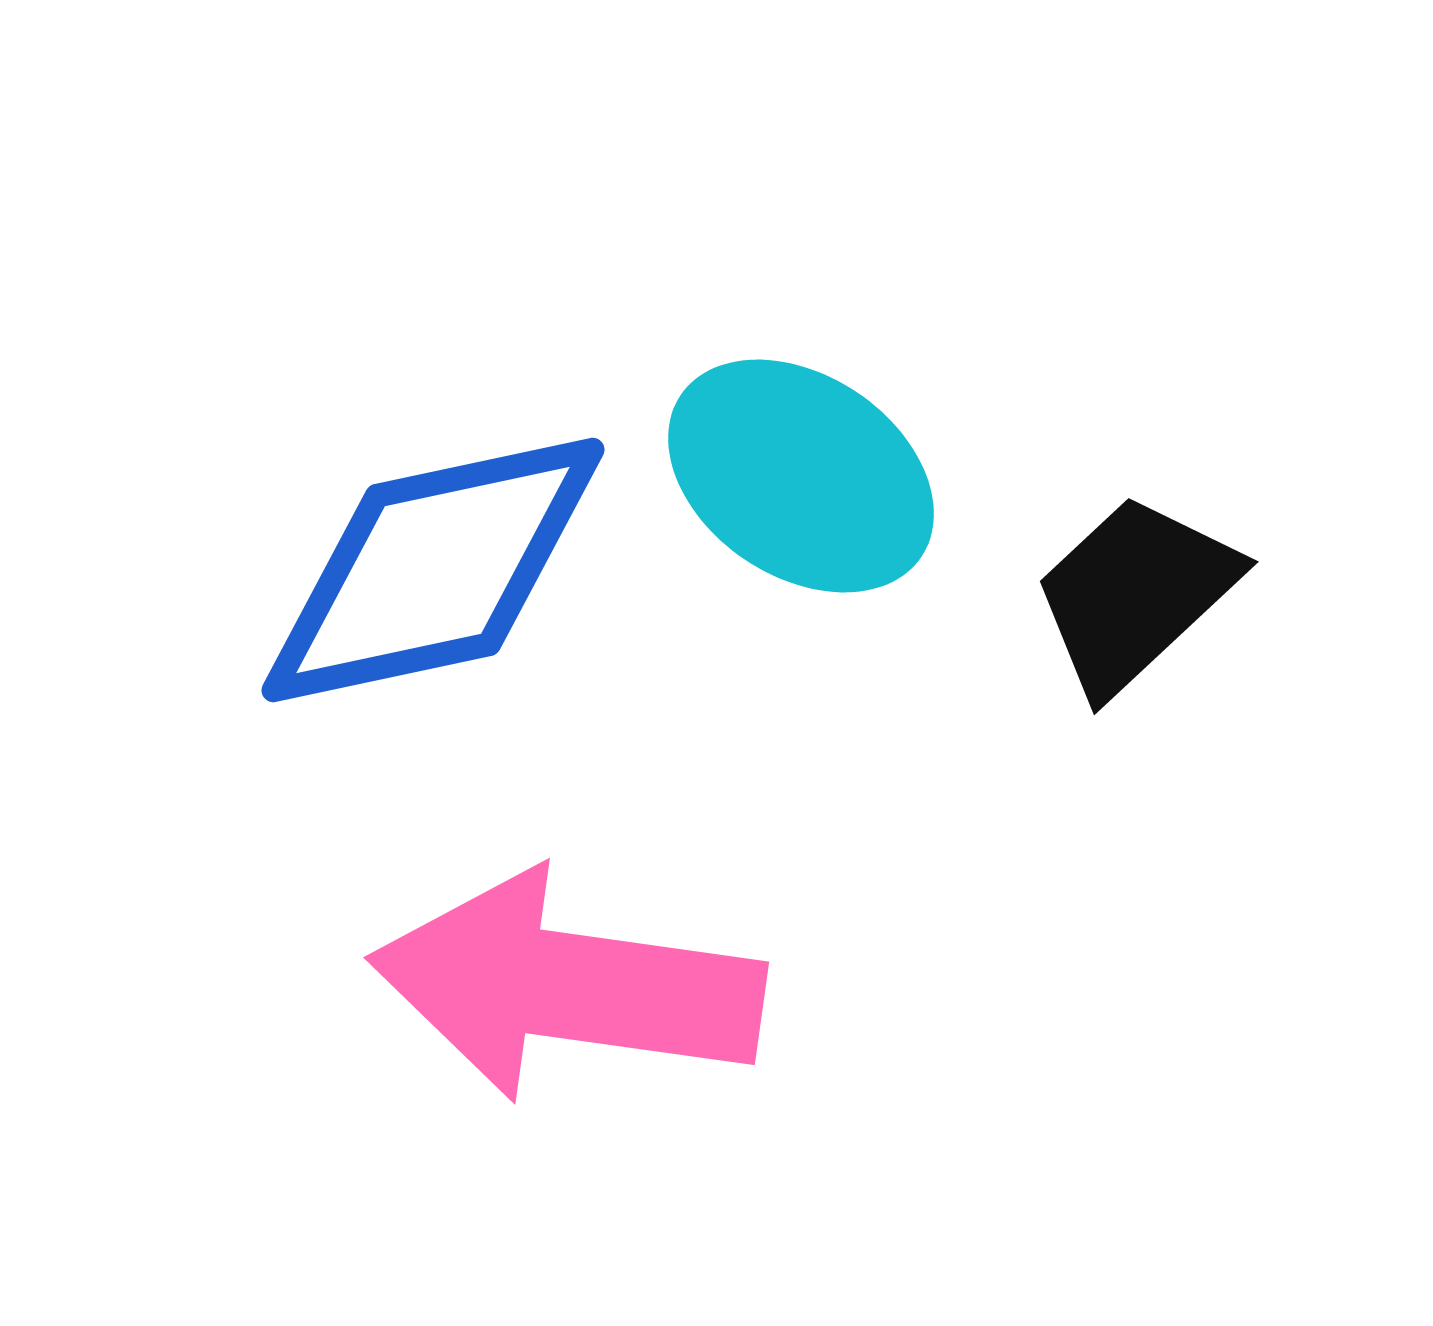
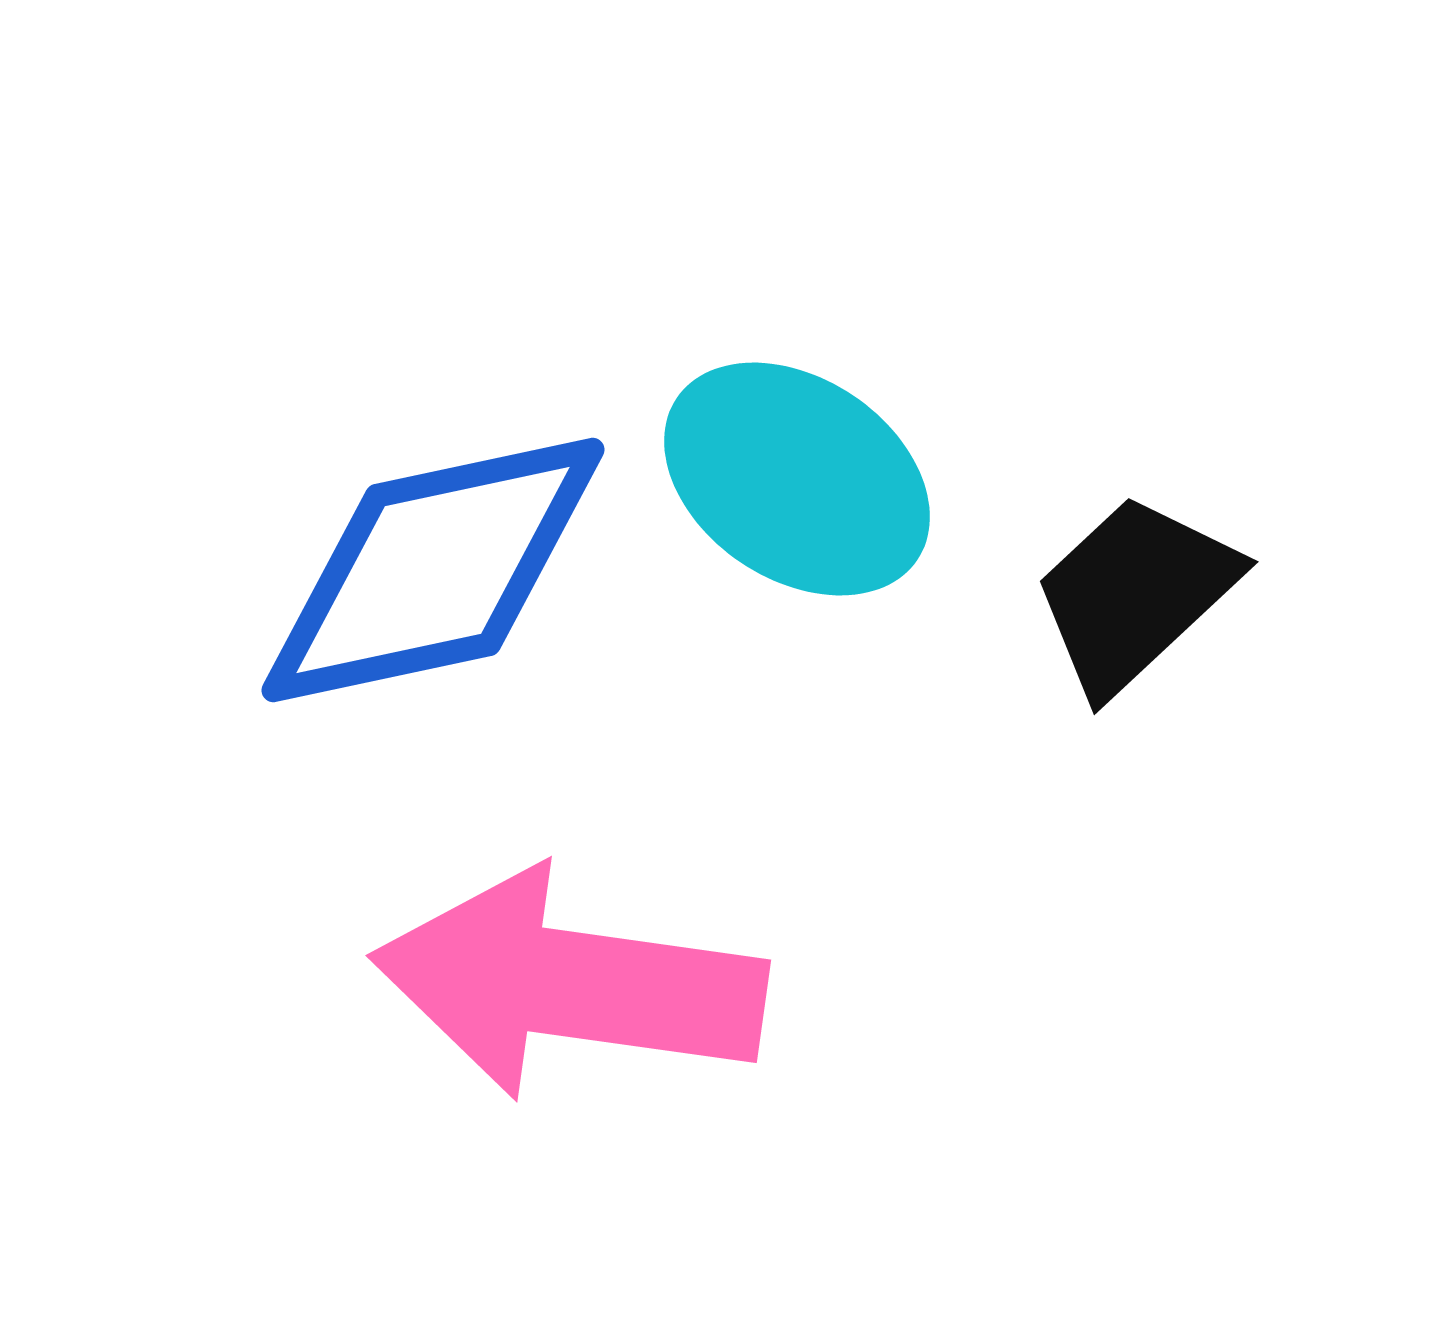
cyan ellipse: moved 4 px left, 3 px down
pink arrow: moved 2 px right, 2 px up
